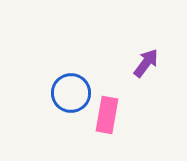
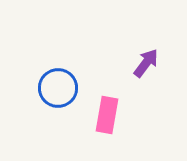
blue circle: moved 13 px left, 5 px up
